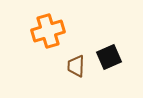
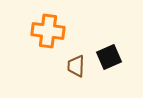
orange cross: rotated 24 degrees clockwise
